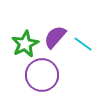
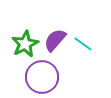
purple semicircle: moved 3 px down
purple circle: moved 2 px down
